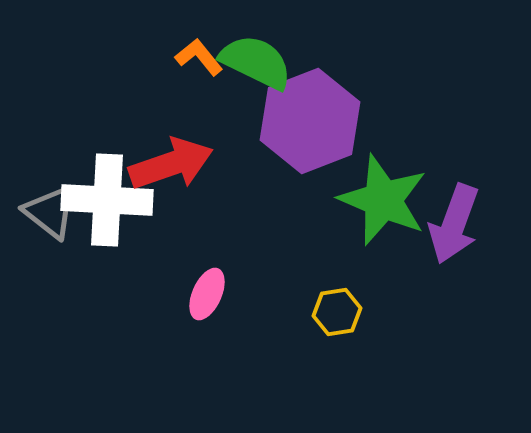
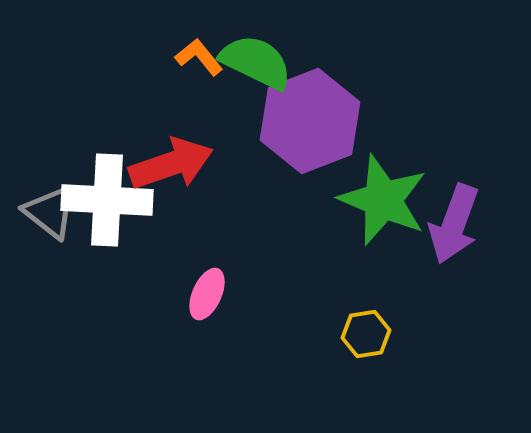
yellow hexagon: moved 29 px right, 22 px down
